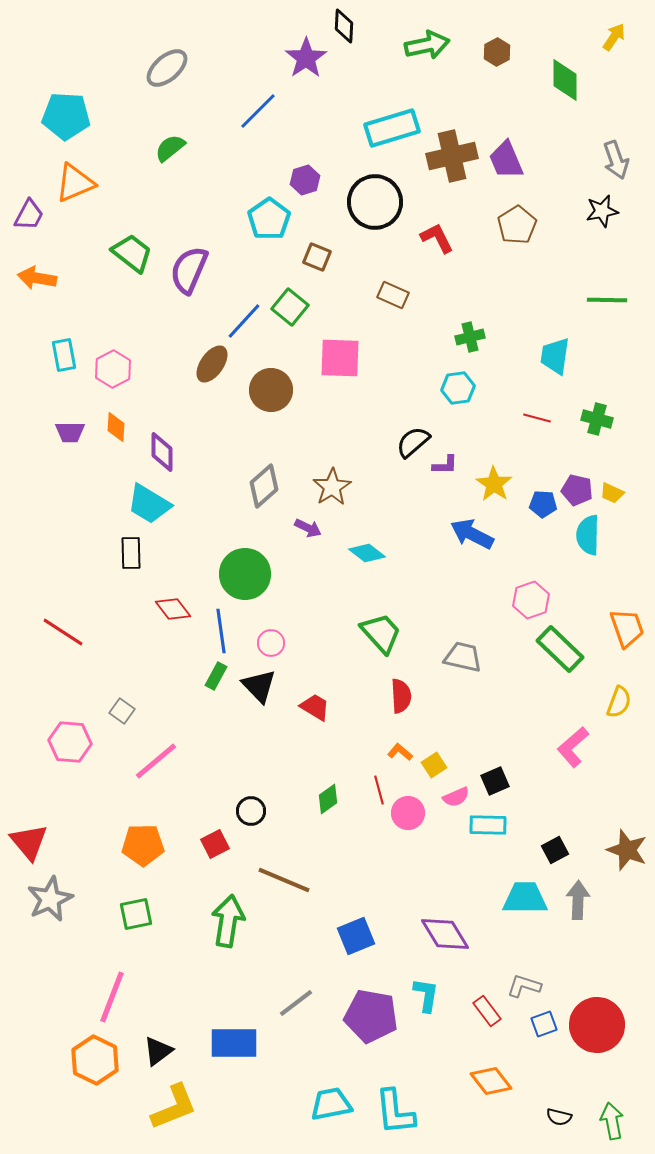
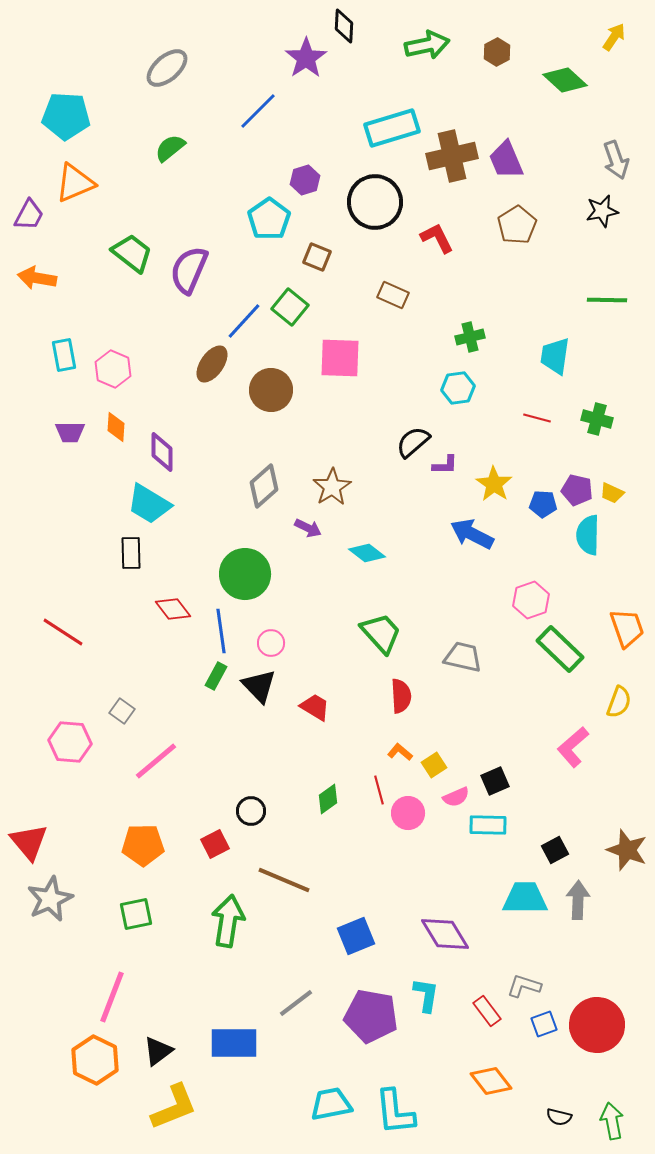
green diamond at (565, 80): rotated 48 degrees counterclockwise
pink hexagon at (113, 369): rotated 9 degrees counterclockwise
